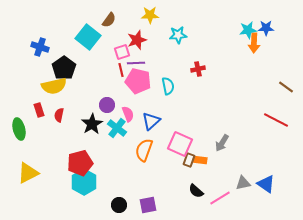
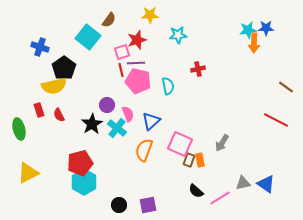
red semicircle at (59, 115): rotated 40 degrees counterclockwise
orange rectangle at (200, 160): rotated 72 degrees clockwise
